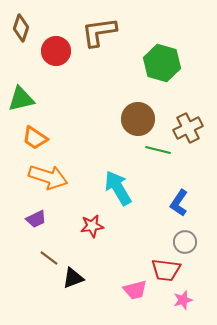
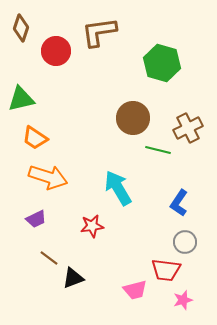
brown circle: moved 5 px left, 1 px up
